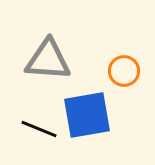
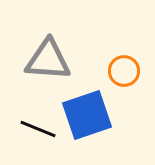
blue square: rotated 9 degrees counterclockwise
black line: moved 1 px left
